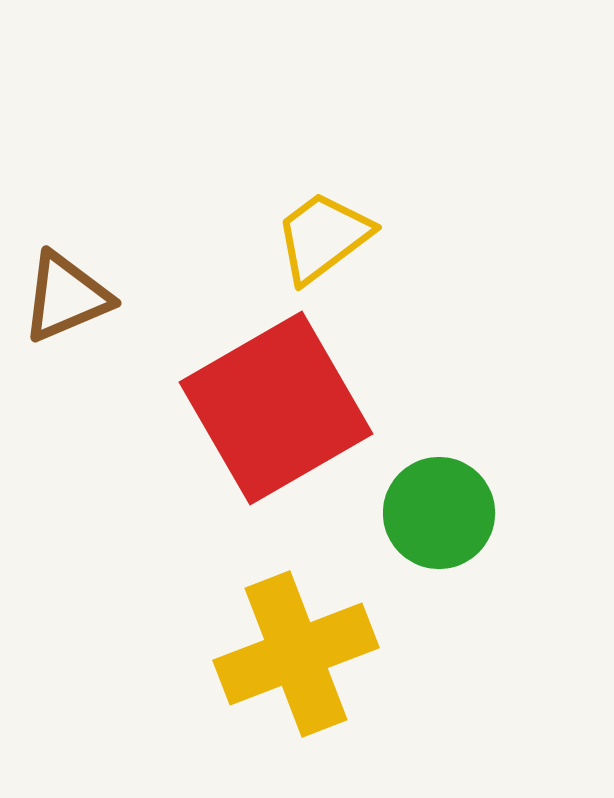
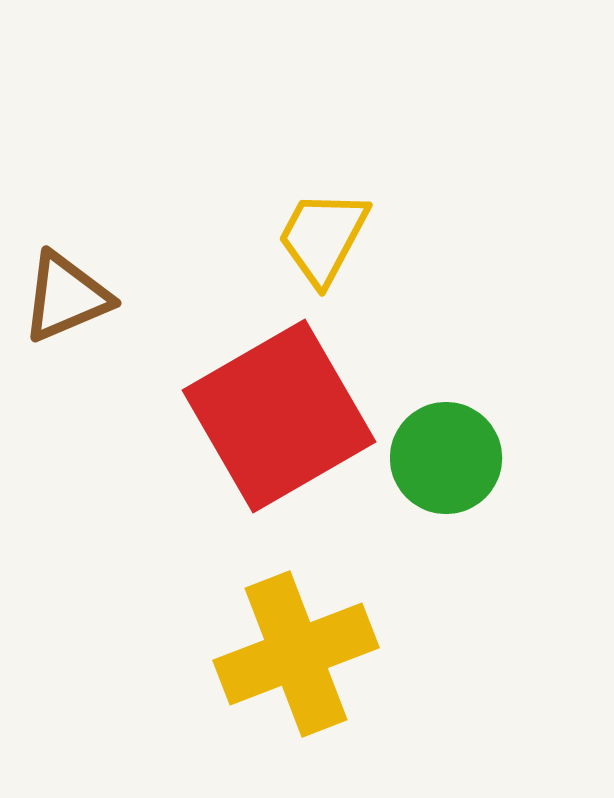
yellow trapezoid: rotated 25 degrees counterclockwise
red square: moved 3 px right, 8 px down
green circle: moved 7 px right, 55 px up
